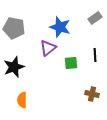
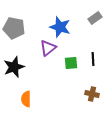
black line: moved 2 px left, 4 px down
orange semicircle: moved 4 px right, 1 px up
